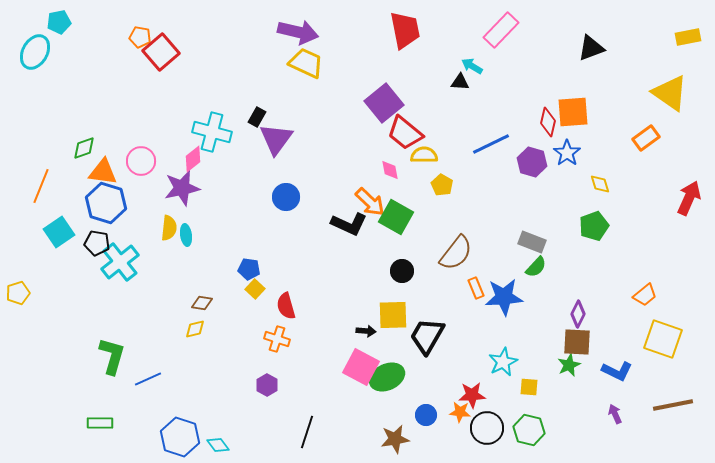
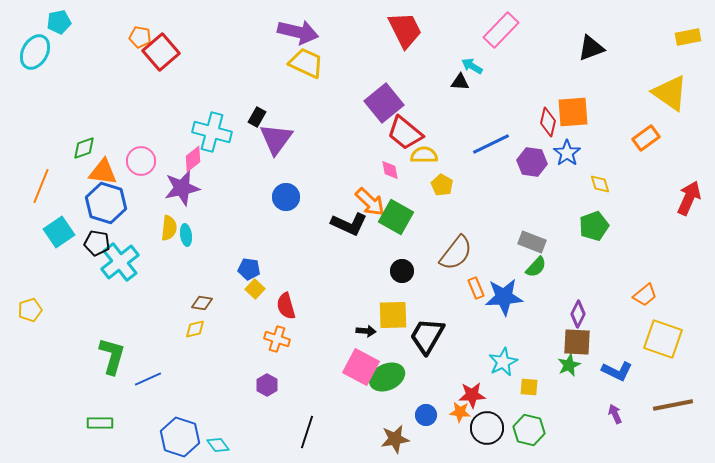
red trapezoid at (405, 30): rotated 15 degrees counterclockwise
purple hexagon at (532, 162): rotated 8 degrees counterclockwise
yellow pentagon at (18, 293): moved 12 px right, 17 px down
